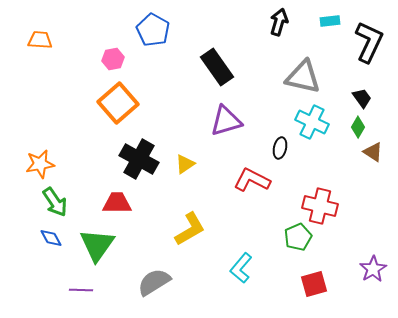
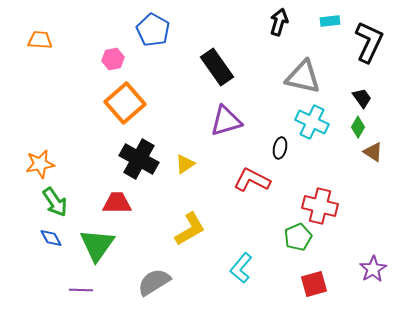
orange square: moved 7 px right
